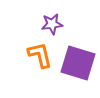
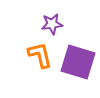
purple square: moved 1 px up
